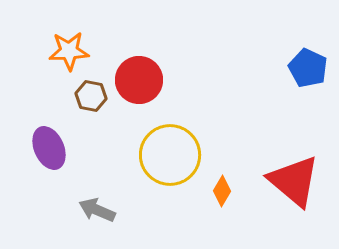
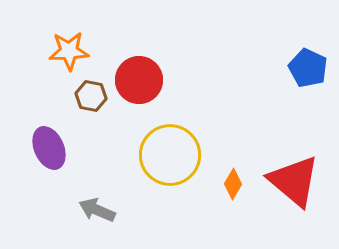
orange diamond: moved 11 px right, 7 px up
